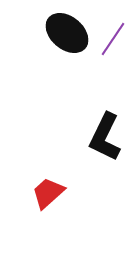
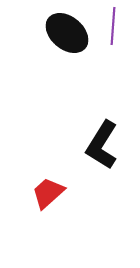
purple line: moved 13 px up; rotated 30 degrees counterclockwise
black L-shape: moved 3 px left, 8 px down; rotated 6 degrees clockwise
